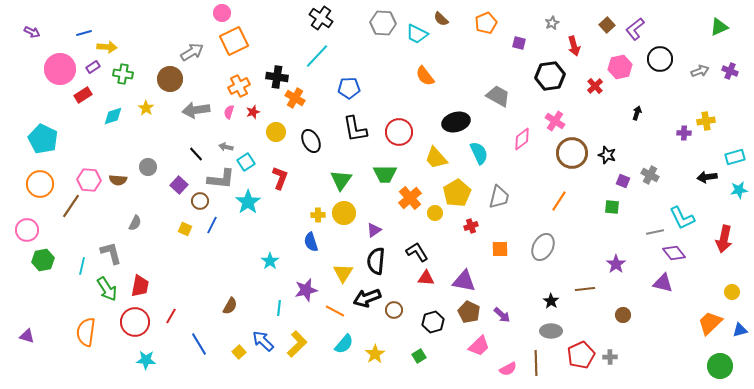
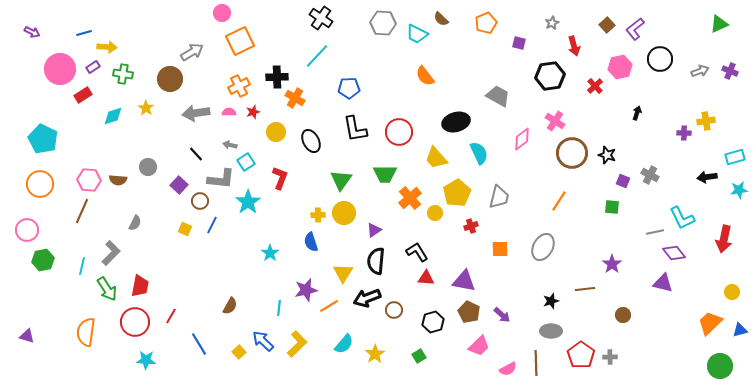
green triangle at (719, 27): moved 3 px up
orange square at (234, 41): moved 6 px right
black cross at (277, 77): rotated 10 degrees counterclockwise
gray arrow at (196, 110): moved 3 px down
pink semicircle at (229, 112): rotated 72 degrees clockwise
gray arrow at (226, 147): moved 4 px right, 2 px up
brown line at (71, 206): moved 11 px right, 5 px down; rotated 10 degrees counterclockwise
gray L-shape at (111, 253): rotated 60 degrees clockwise
cyan star at (270, 261): moved 8 px up
purple star at (616, 264): moved 4 px left
black star at (551, 301): rotated 21 degrees clockwise
orange line at (335, 311): moved 6 px left, 5 px up; rotated 60 degrees counterclockwise
red pentagon at (581, 355): rotated 12 degrees counterclockwise
